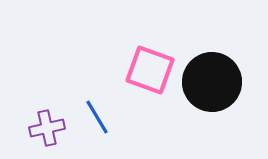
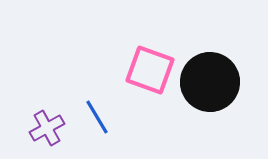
black circle: moved 2 px left
purple cross: rotated 16 degrees counterclockwise
